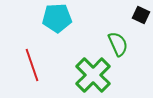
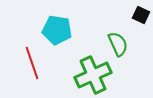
cyan pentagon: moved 12 px down; rotated 12 degrees clockwise
red line: moved 2 px up
green cross: rotated 21 degrees clockwise
